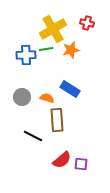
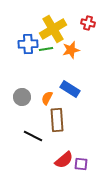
red cross: moved 1 px right
blue cross: moved 2 px right, 11 px up
orange semicircle: rotated 80 degrees counterclockwise
red semicircle: moved 2 px right
